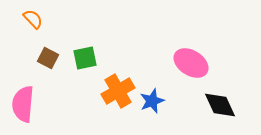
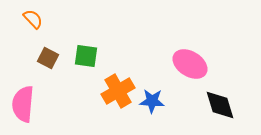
green square: moved 1 px right, 2 px up; rotated 20 degrees clockwise
pink ellipse: moved 1 px left, 1 px down
blue star: rotated 25 degrees clockwise
black diamond: rotated 8 degrees clockwise
